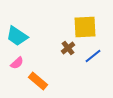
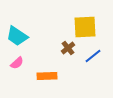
orange rectangle: moved 9 px right, 5 px up; rotated 42 degrees counterclockwise
